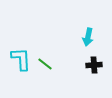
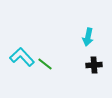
cyan L-shape: moved 1 px right, 2 px up; rotated 40 degrees counterclockwise
